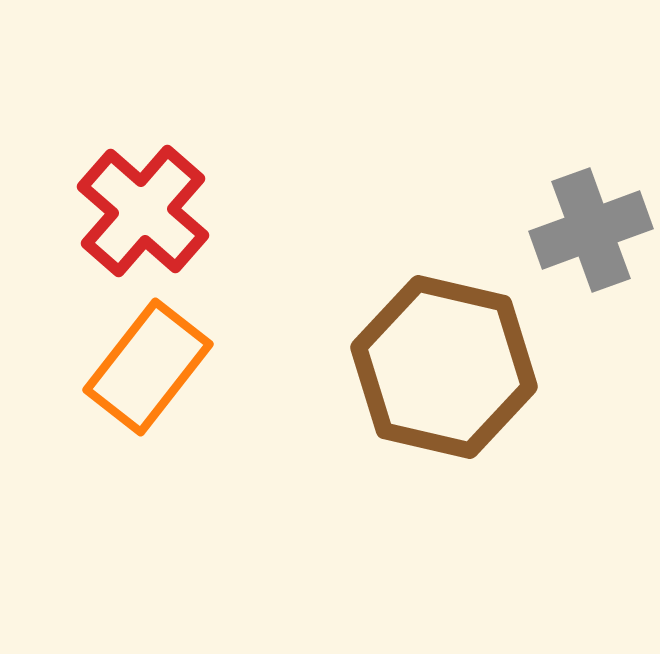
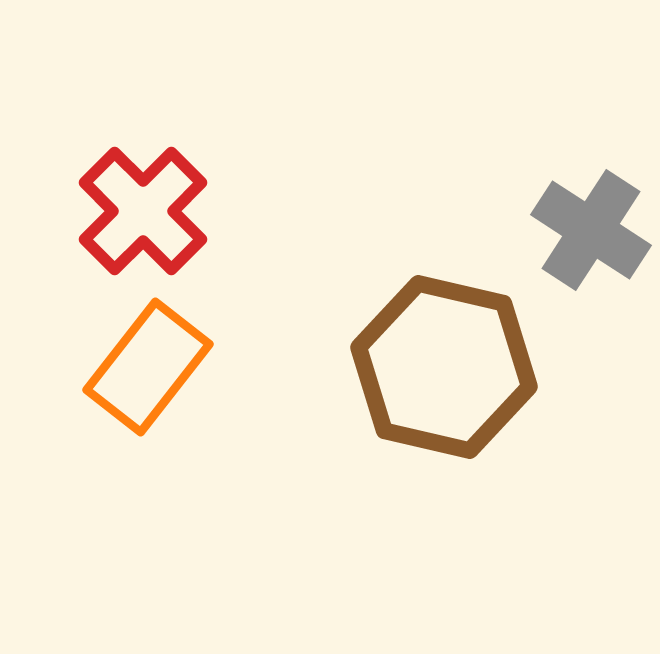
red cross: rotated 4 degrees clockwise
gray cross: rotated 37 degrees counterclockwise
